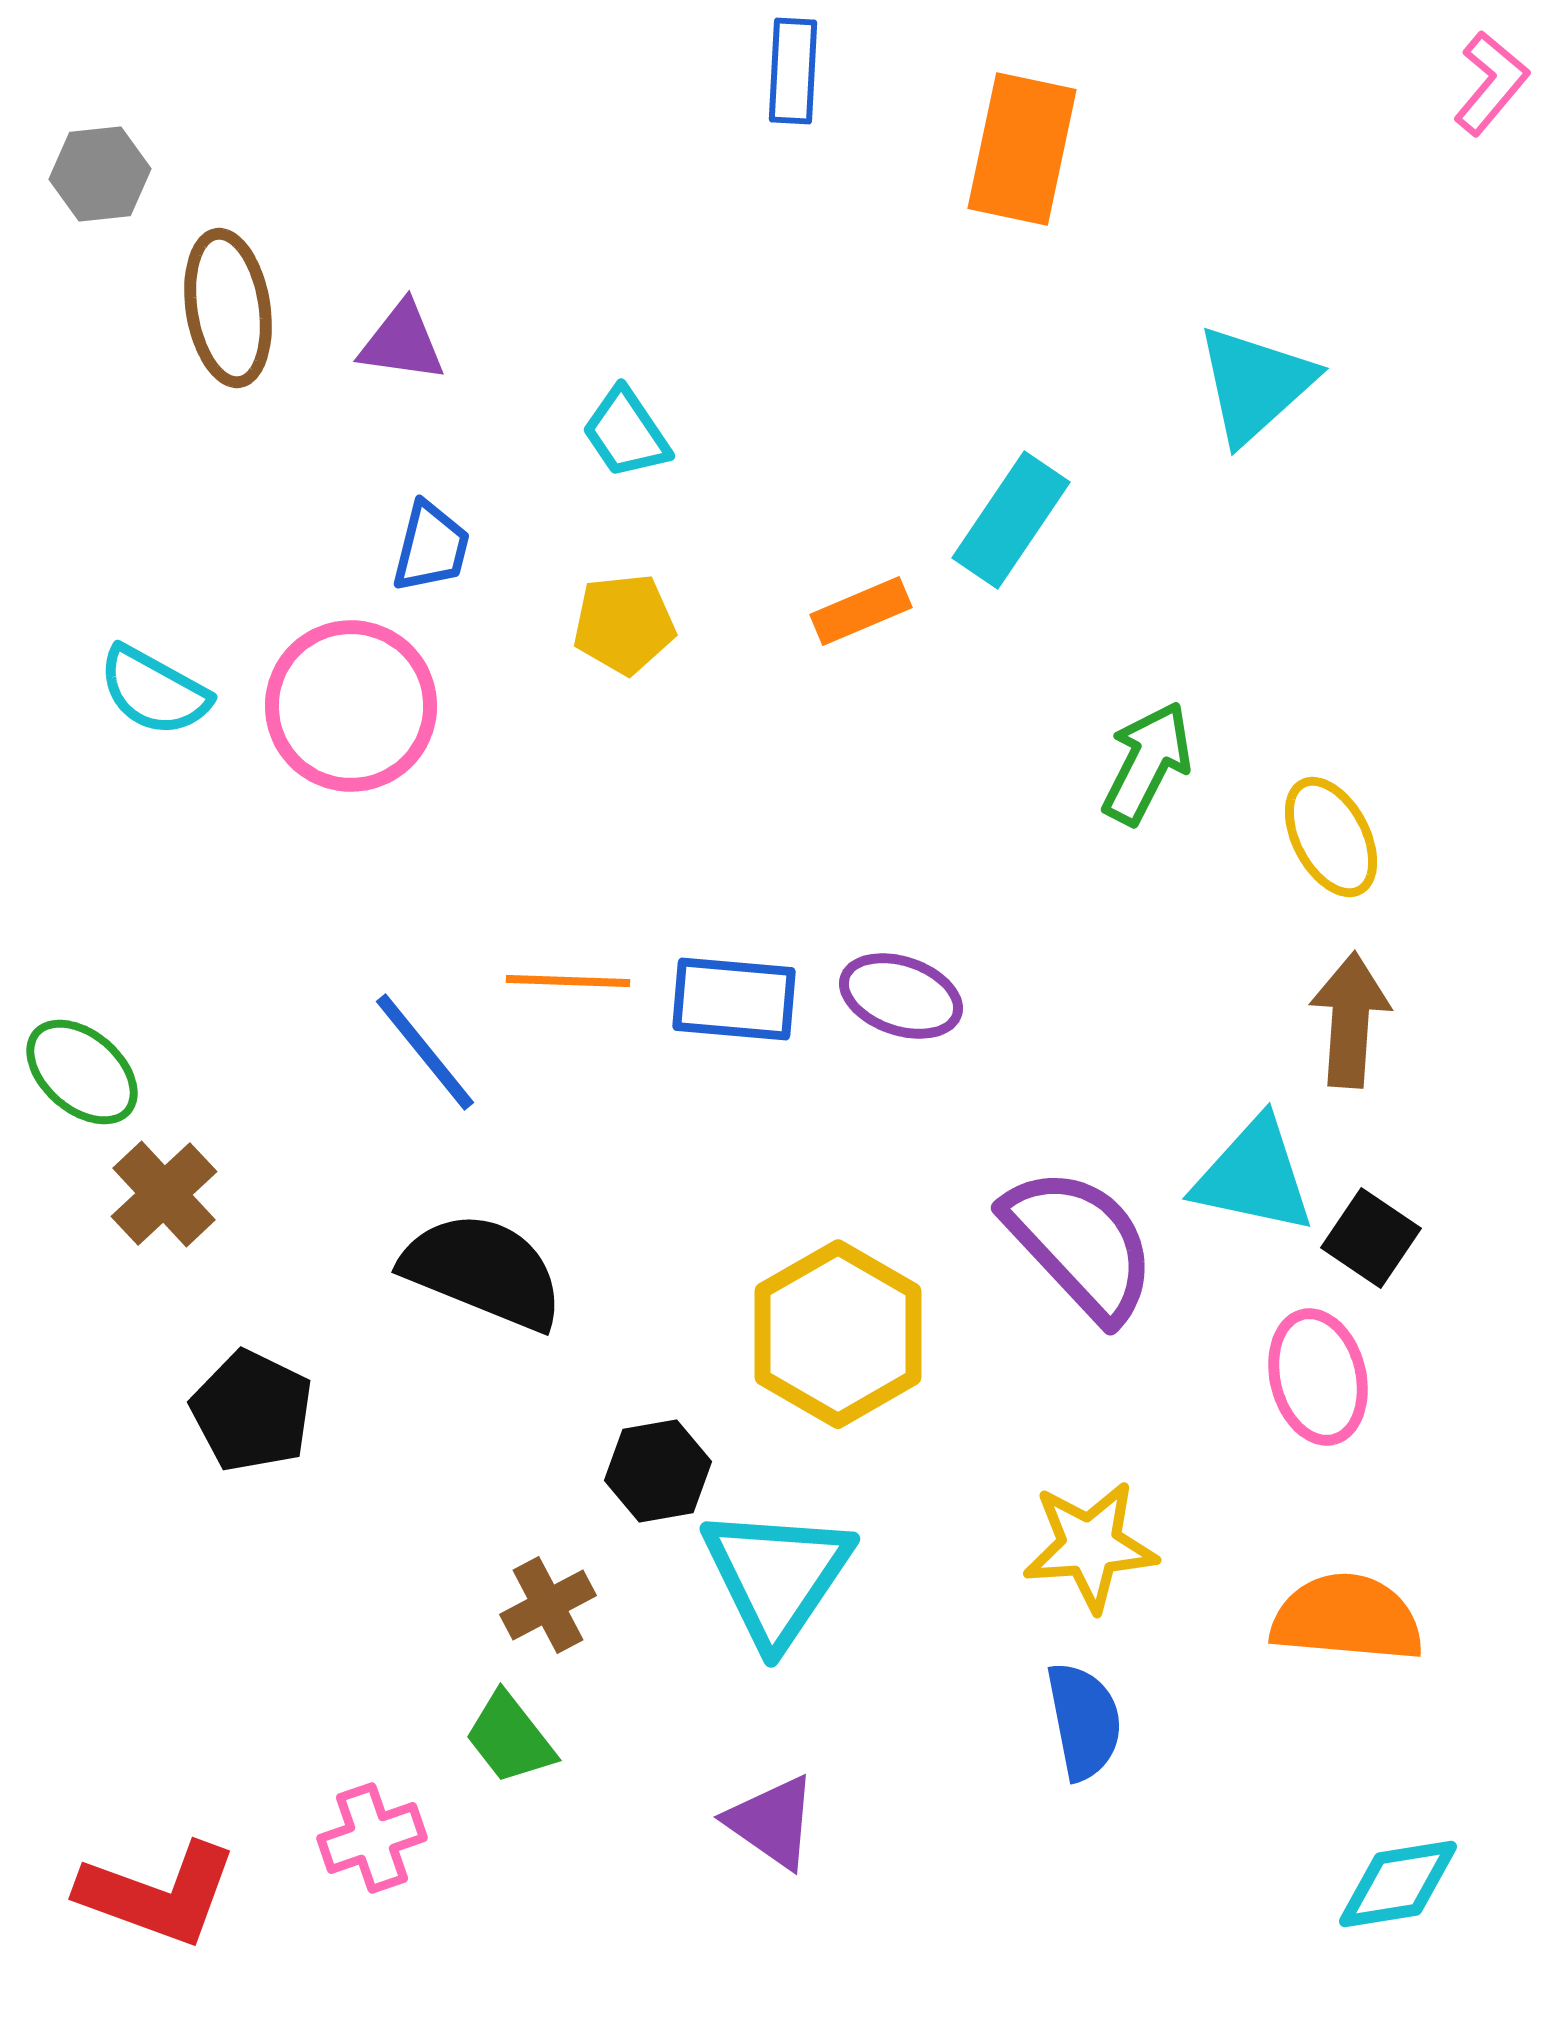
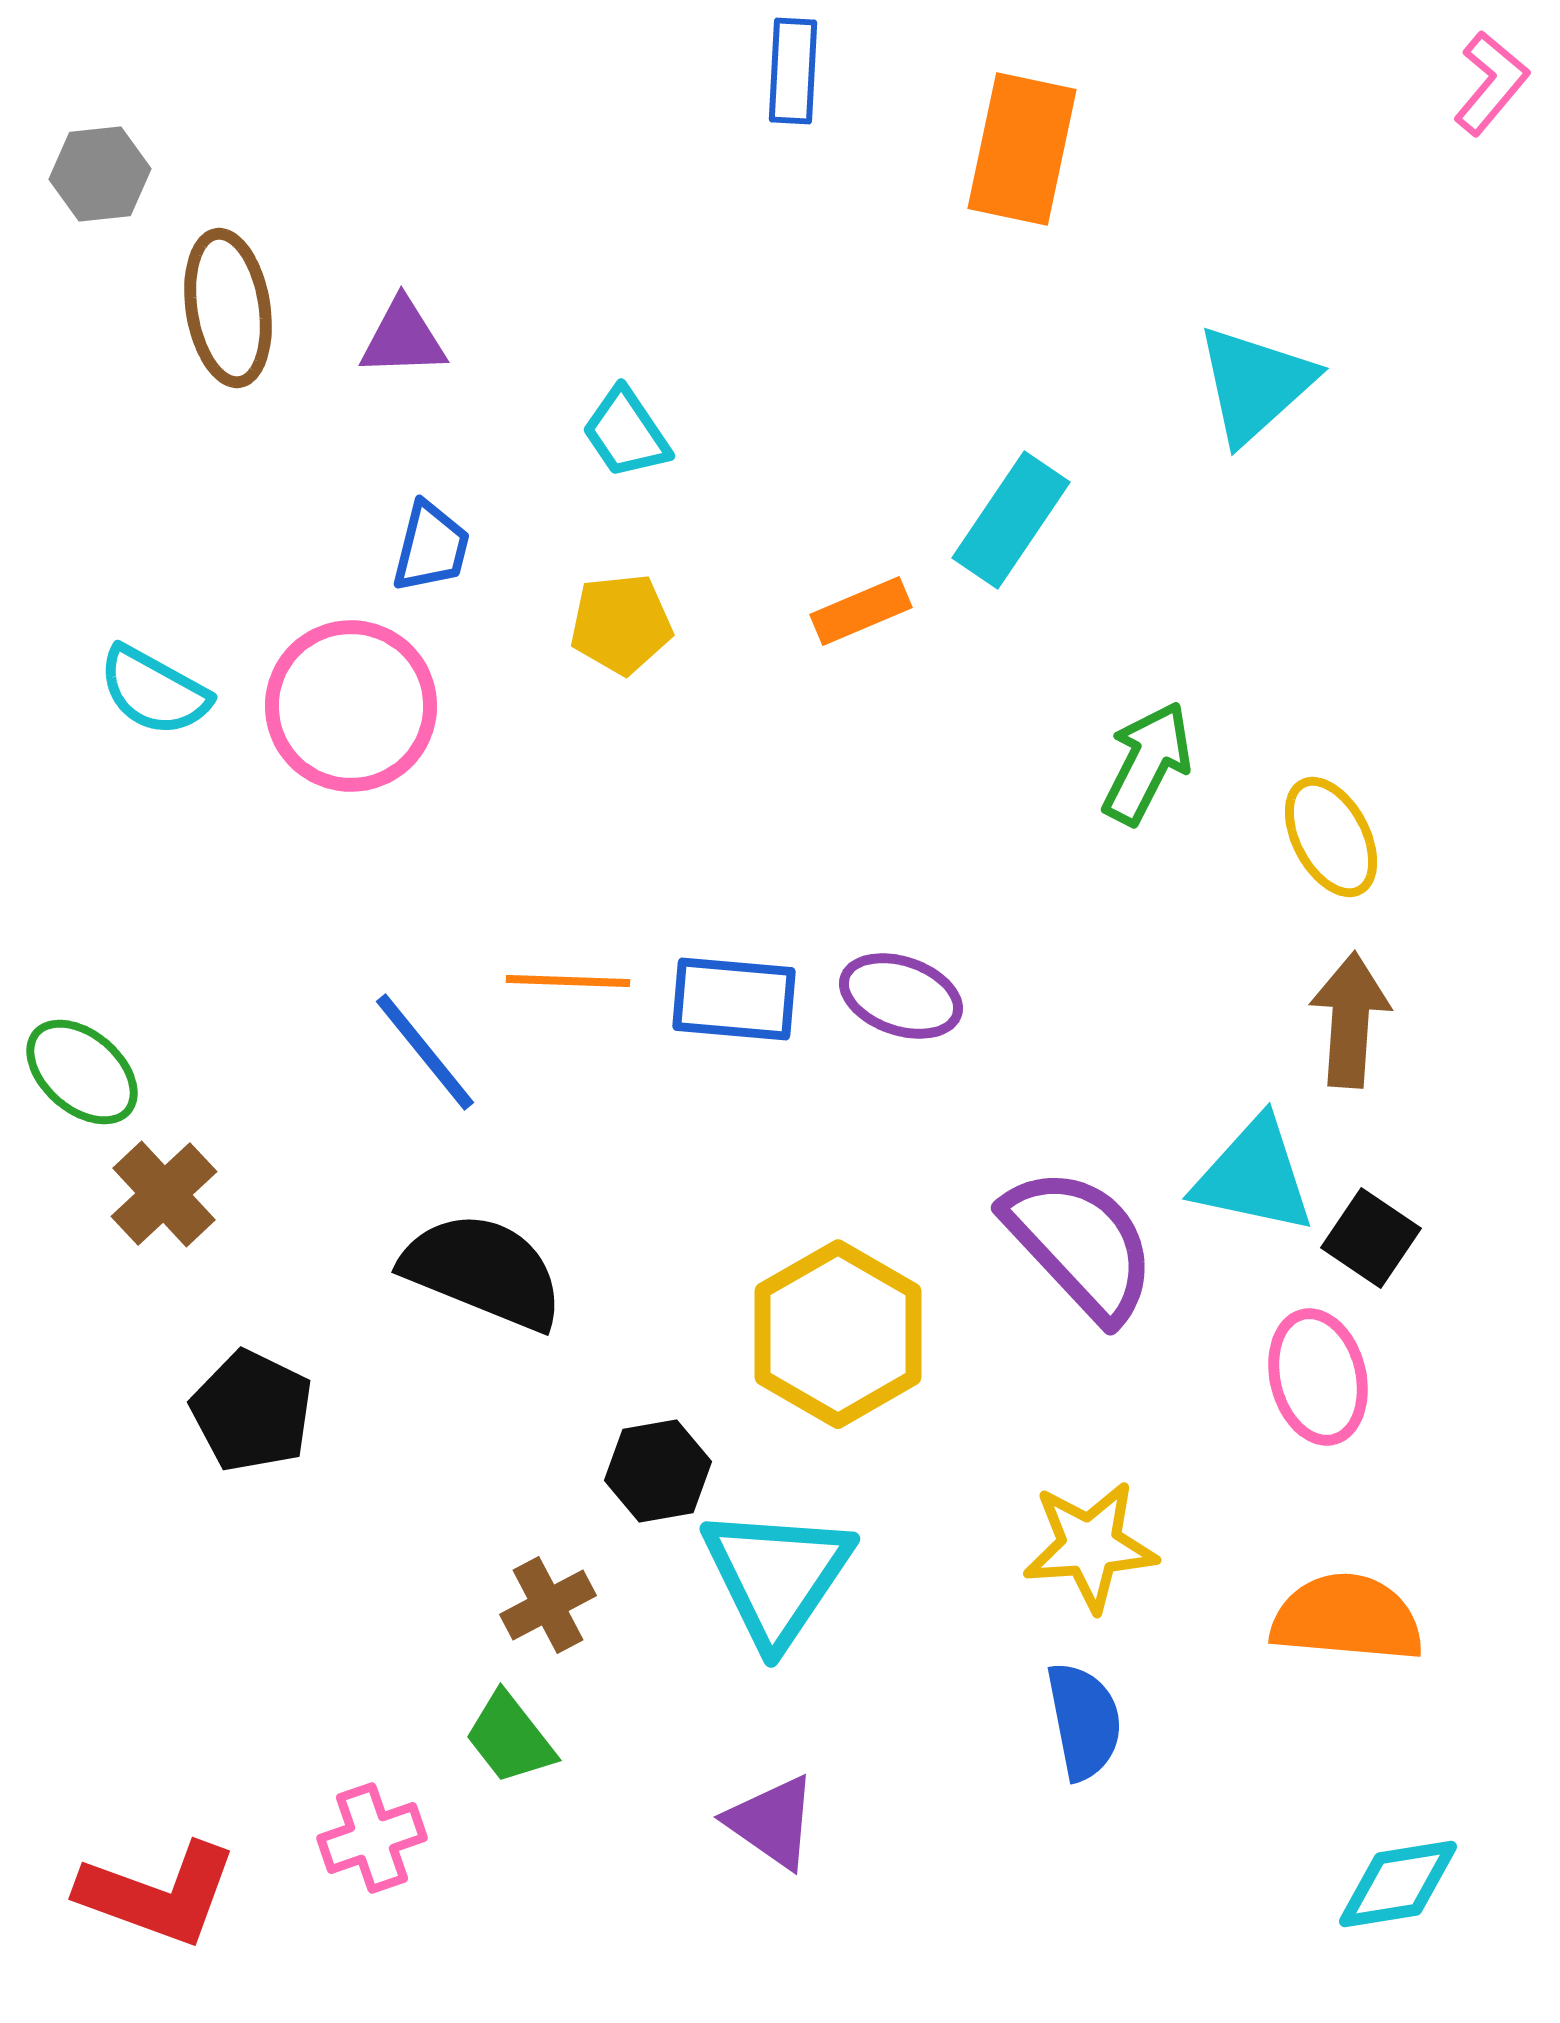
purple triangle at (402, 342): moved 1 px right, 4 px up; rotated 10 degrees counterclockwise
yellow pentagon at (624, 624): moved 3 px left
